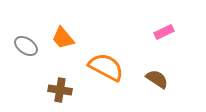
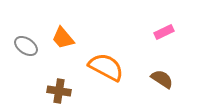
brown semicircle: moved 5 px right
brown cross: moved 1 px left, 1 px down
